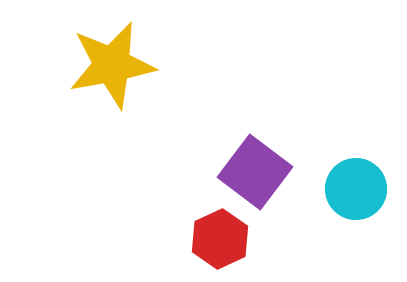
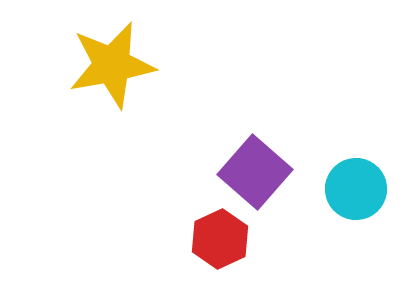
purple square: rotated 4 degrees clockwise
